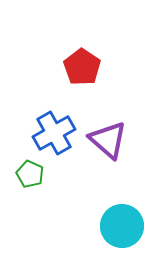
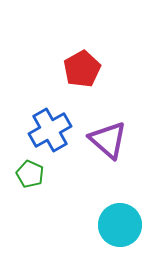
red pentagon: moved 2 px down; rotated 9 degrees clockwise
blue cross: moved 4 px left, 3 px up
cyan circle: moved 2 px left, 1 px up
